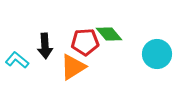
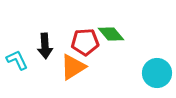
green diamond: moved 2 px right
cyan circle: moved 19 px down
cyan L-shape: rotated 25 degrees clockwise
